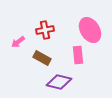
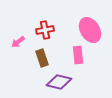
brown rectangle: rotated 42 degrees clockwise
